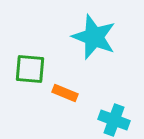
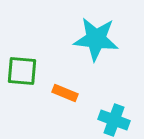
cyan star: moved 2 px right, 2 px down; rotated 15 degrees counterclockwise
green square: moved 8 px left, 2 px down
